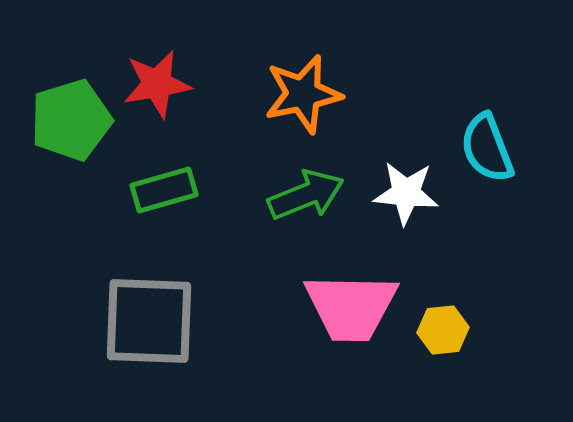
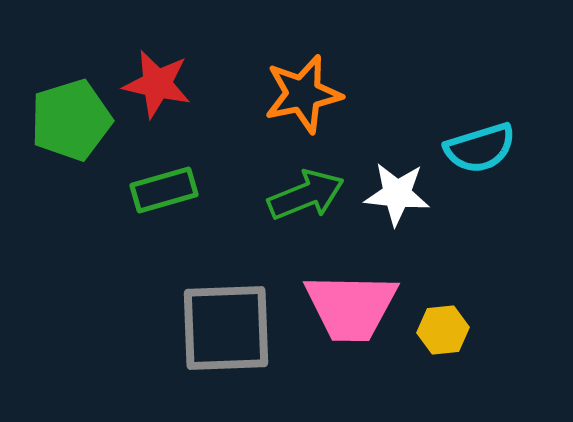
red star: rotated 22 degrees clockwise
cyan semicircle: moved 7 px left; rotated 86 degrees counterclockwise
white star: moved 9 px left, 1 px down
gray square: moved 77 px right, 7 px down; rotated 4 degrees counterclockwise
